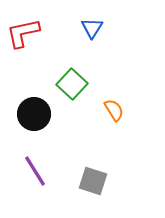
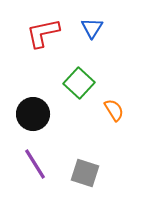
red L-shape: moved 20 px right
green square: moved 7 px right, 1 px up
black circle: moved 1 px left
purple line: moved 7 px up
gray square: moved 8 px left, 8 px up
